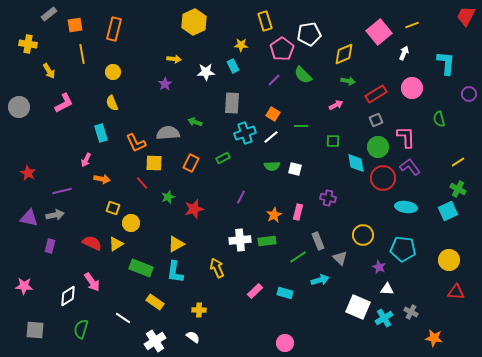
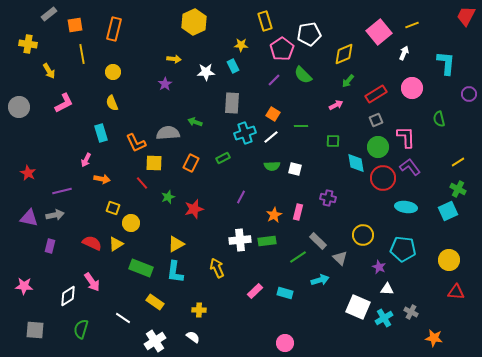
green arrow at (348, 81): rotated 120 degrees clockwise
gray rectangle at (318, 241): rotated 24 degrees counterclockwise
